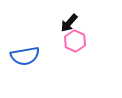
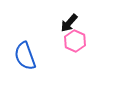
blue semicircle: rotated 80 degrees clockwise
